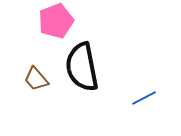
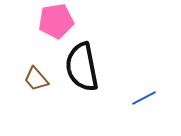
pink pentagon: rotated 12 degrees clockwise
